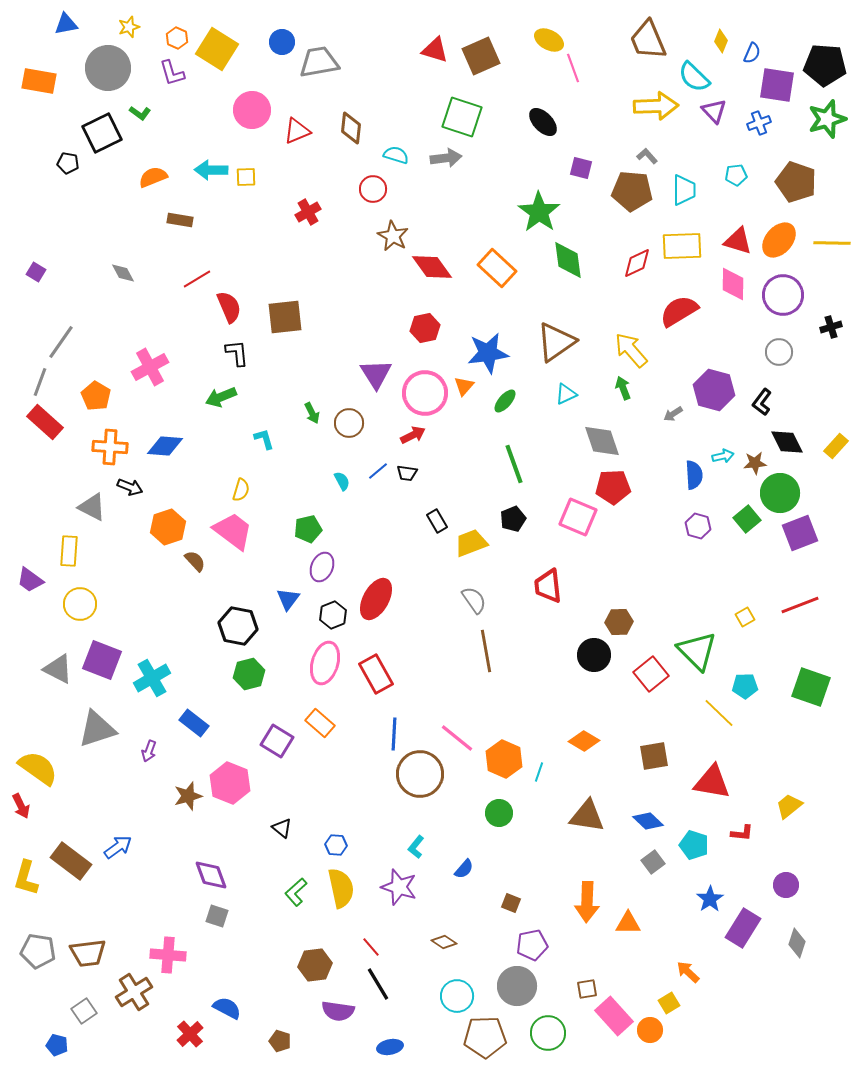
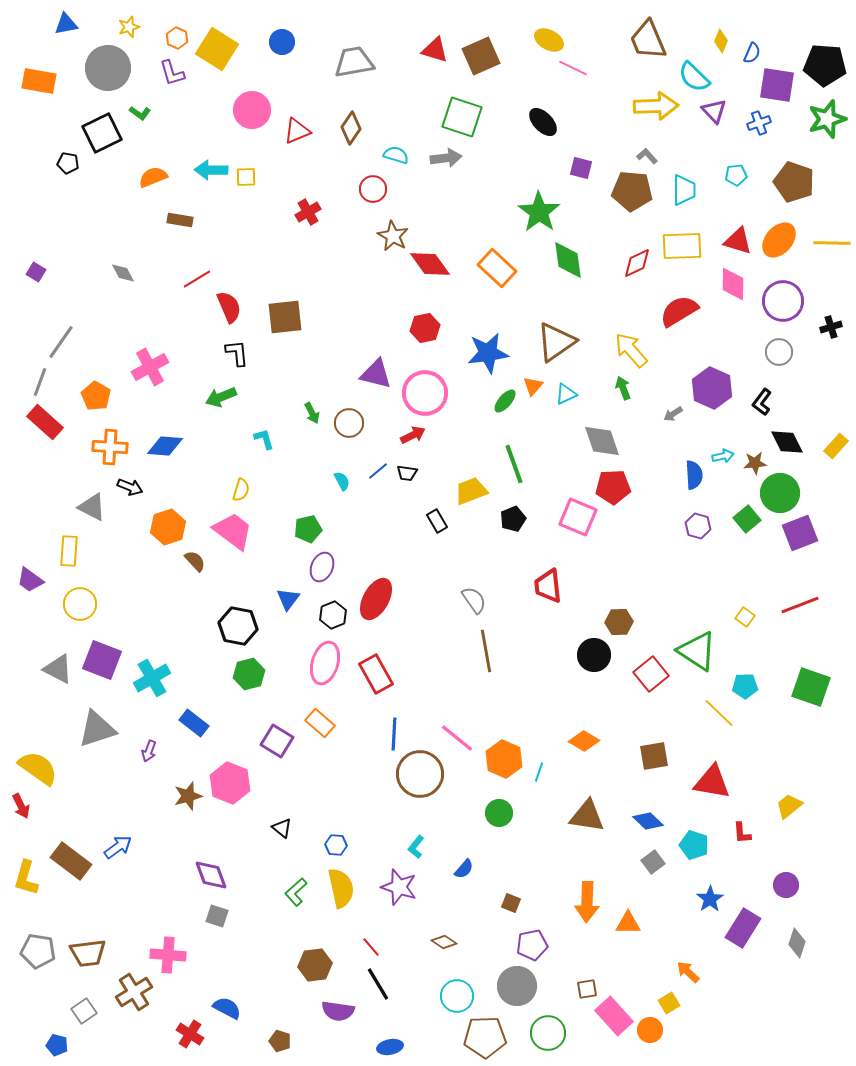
gray trapezoid at (319, 62): moved 35 px right
pink line at (573, 68): rotated 44 degrees counterclockwise
brown diamond at (351, 128): rotated 28 degrees clockwise
brown pentagon at (796, 182): moved 2 px left
red diamond at (432, 267): moved 2 px left, 3 px up
purple circle at (783, 295): moved 6 px down
purple triangle at (376, 374): rotated 44 degrees counterclockwise
orange triangle at (464, 386): moved 69 px right
purple hexagon at (714, 390): moved 2 px left, 2 px up; rotated 9 degrees clockwise
yellow trapezoid at (471, 543): moved 52 px up
yellow square at (745, 617): rotated 24 degrees counterclockwise
green triangle at (697, 651): rotated 12 degrees counterclockwise
red L-shape at (742, 833): rotated 80 degrees clockwise
red cross at (190, 1034): rotated 16 degrees counterclockwise
